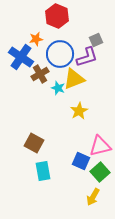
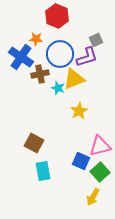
orange star: rotated 16 degrees clockwise
brown cross: rotated 18 degrees clockwise
